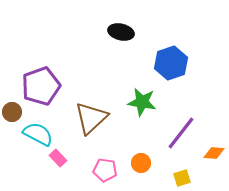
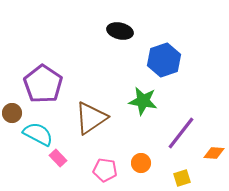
black ellipse: moved 1 px left, 1 px up
blue hexagon: moved 7 px left, 3 px up
purple pentagon: moved 2 px right, 2 px up; rotated 18 degrees counterclockwise
green star: moved 1 px right, 1 px up
brown circle: moved 1 px down
brown triangle: rotated 9 degrees clockwise
